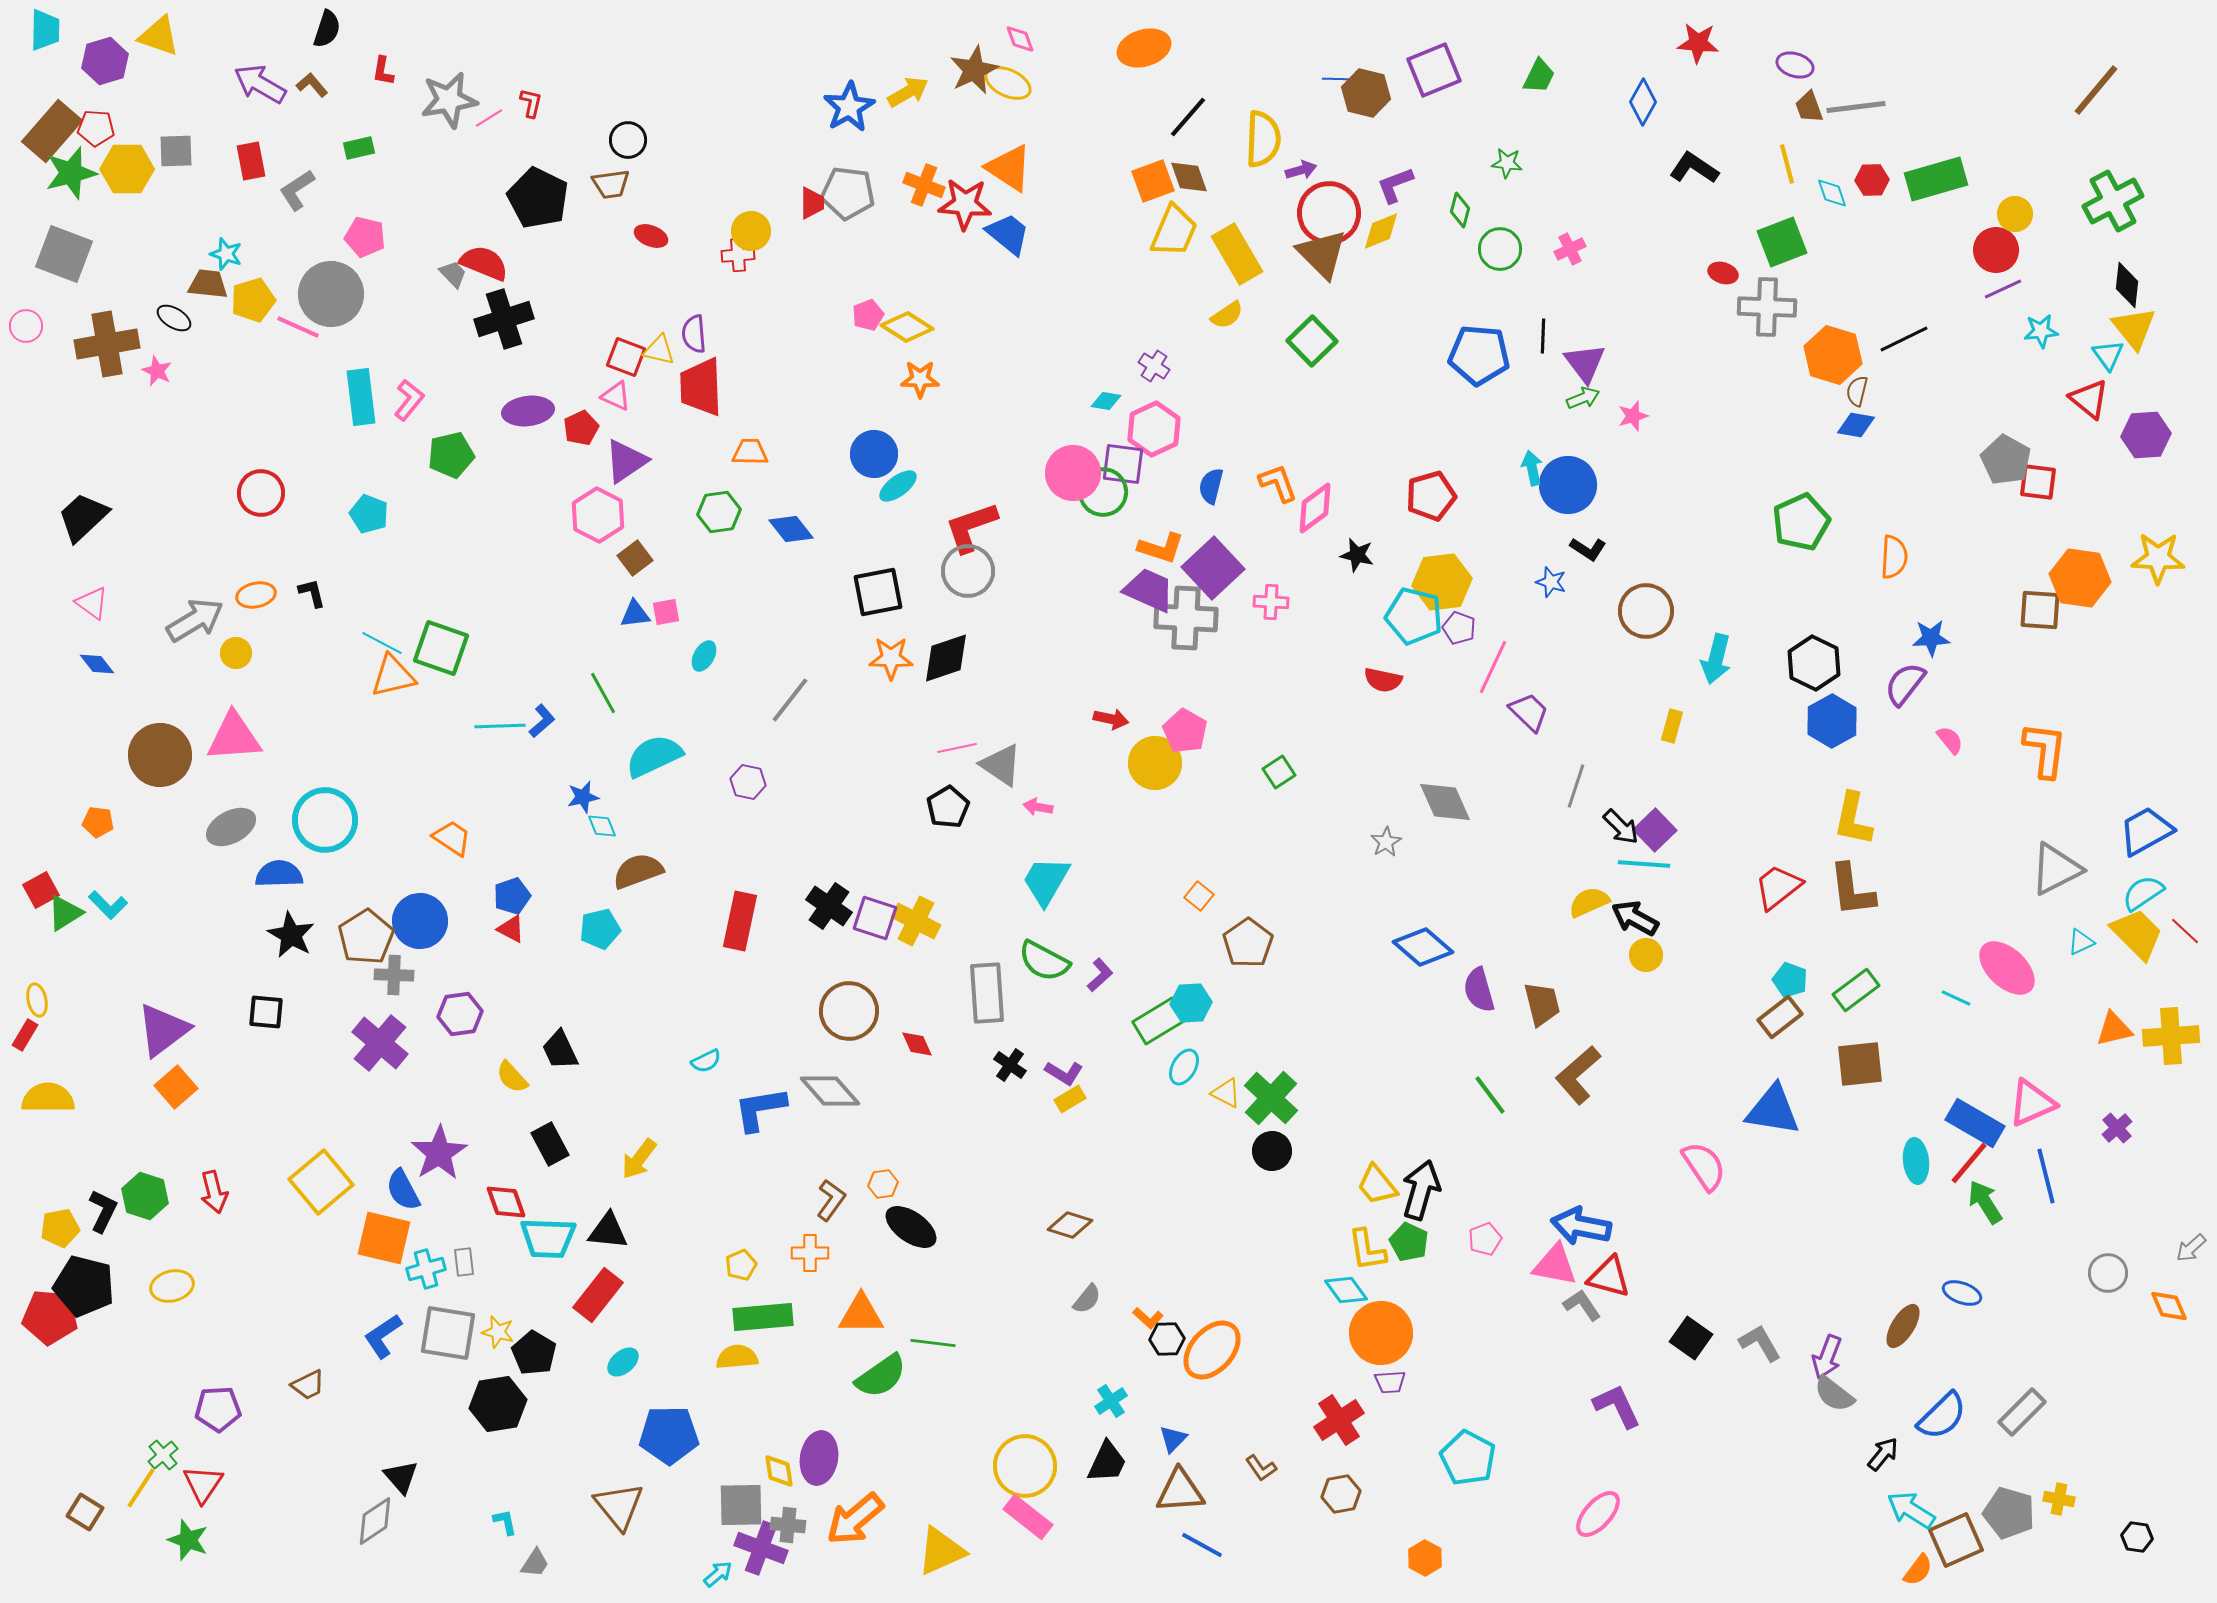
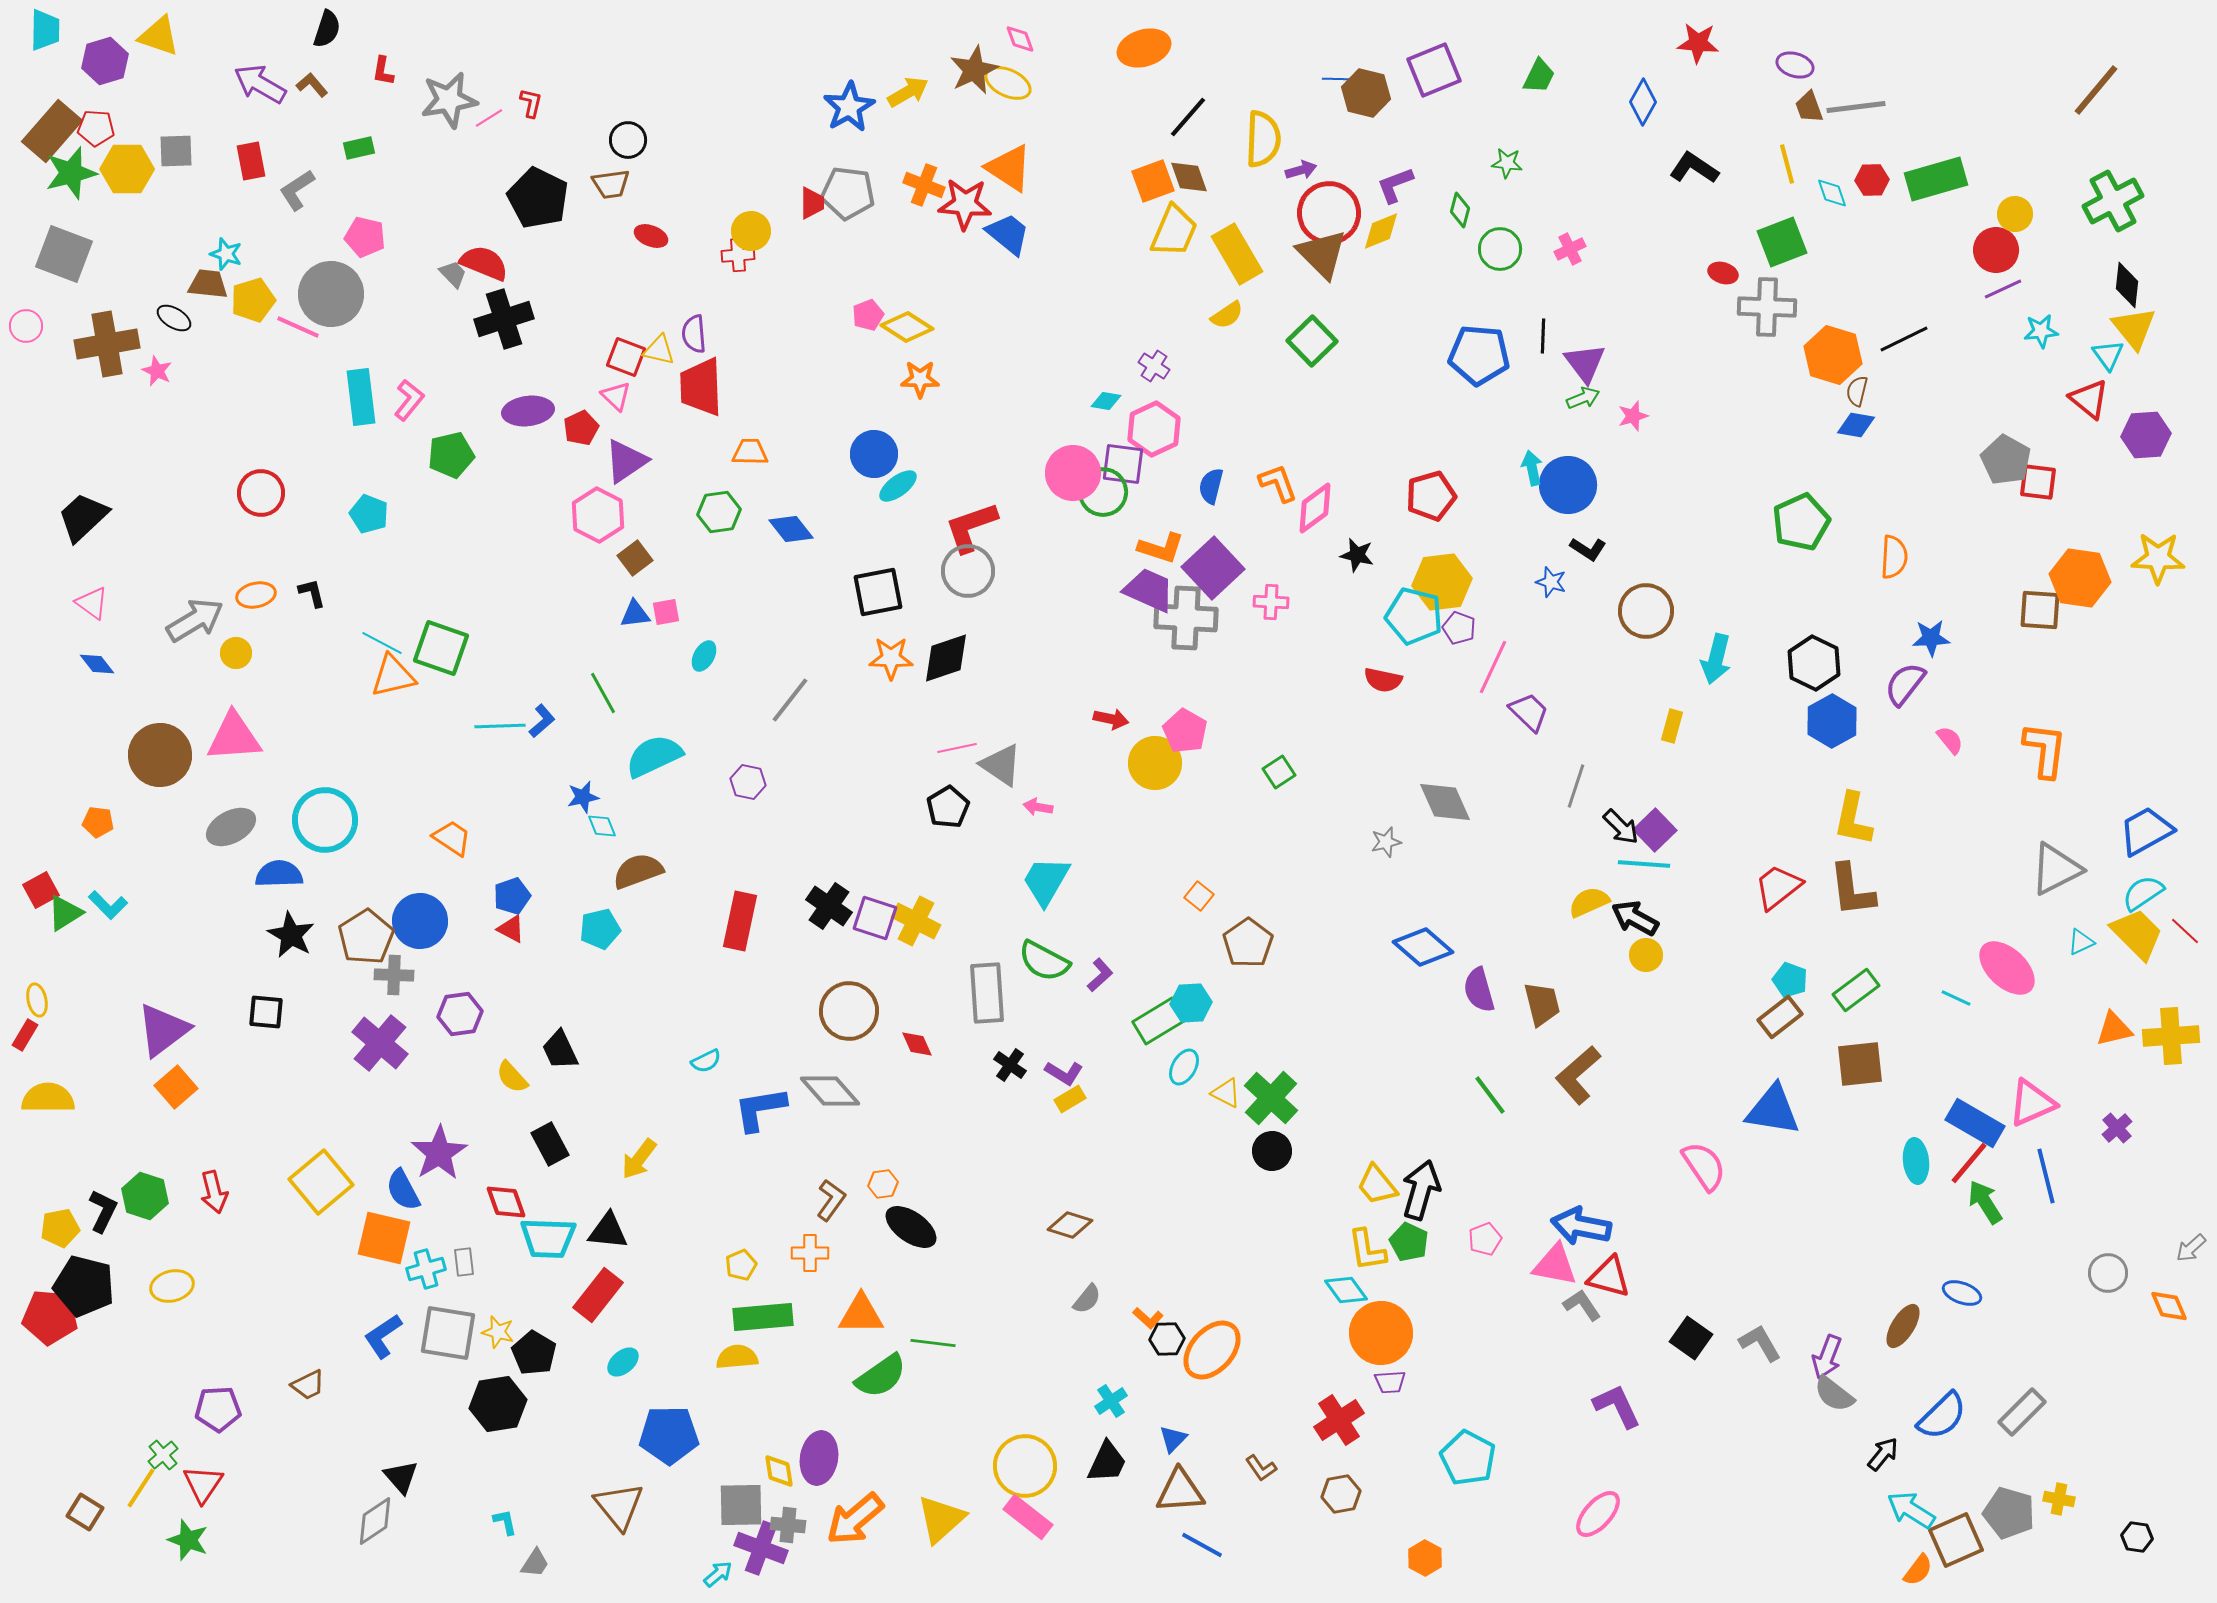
pink triangle at (616, 396): rotated 20 degrees clockwise
gray star at (1386, 842): rotated 16 degrees clockwise
yellow triangle at (941, 1551): moved 32 px up; rotated 18 degrees counterclockwise
